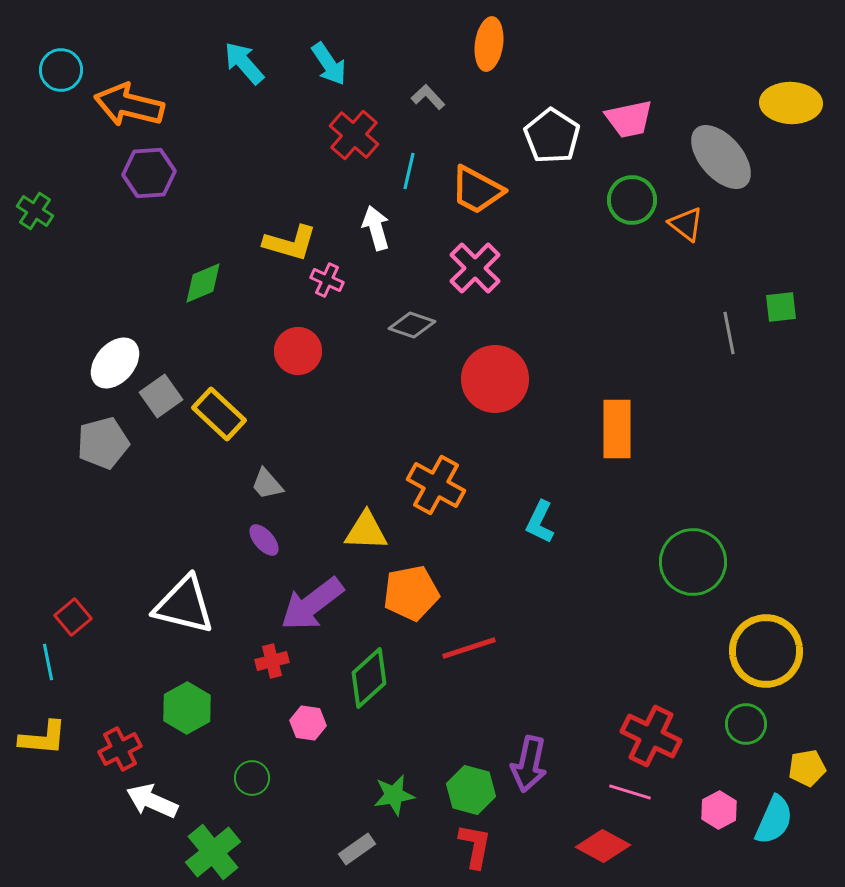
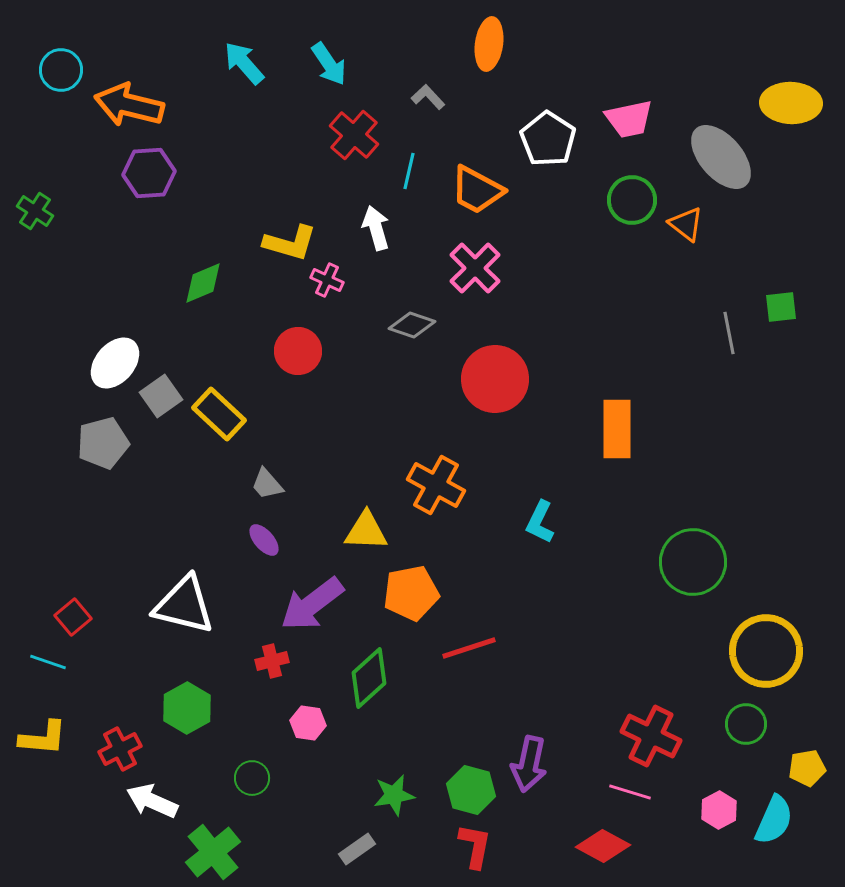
white pentagon at (552, 136): moved 4 px left, 3 px down
cyan line at (48, 662): rotated 60 degrees counterclockwise
